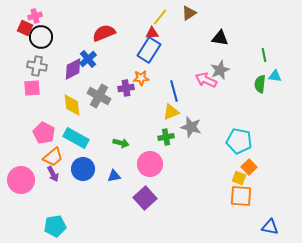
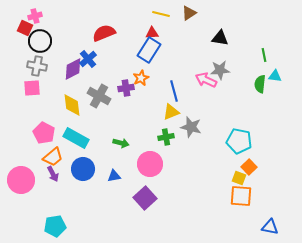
yellow line at (160, 17): moved 1 px right, 3 px up; rotated 66 degrees clockwise
black circle at (41, 37): moved 1 px left, 4 px down
gray star at (220, 70): rotated 18 degrees clockwise
orange star at (141, 78): rotated 21 degrees counterclockwise
